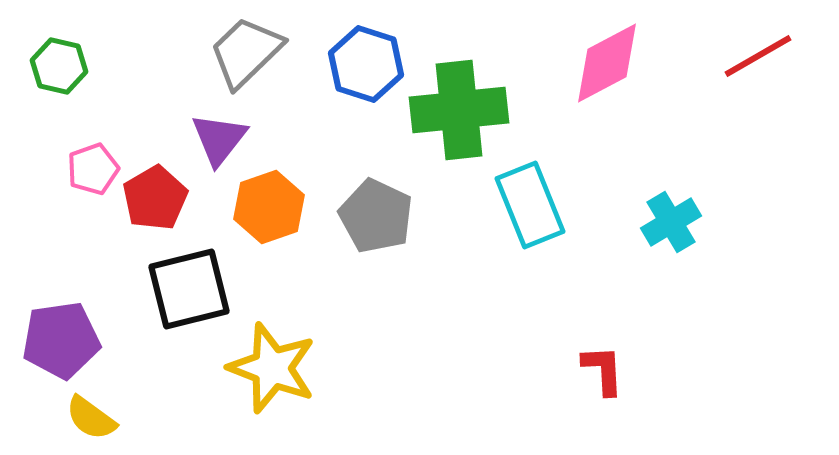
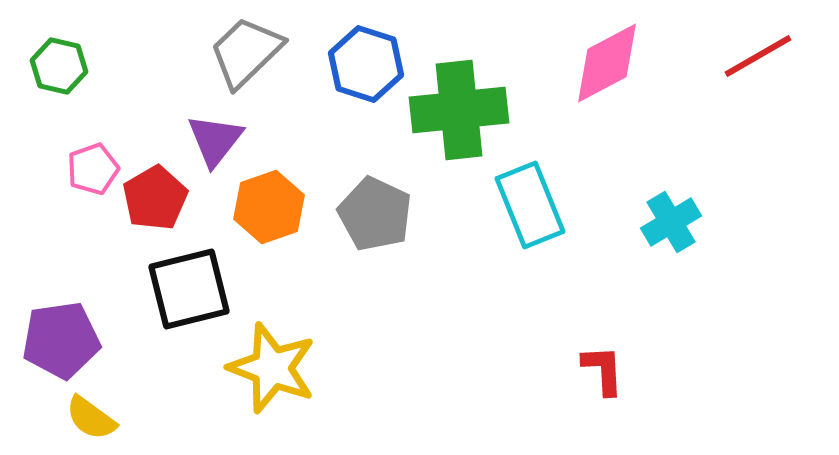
purple triangle: moved 4 px left, 1 px down
gray pentagon: moved 1 px left, 2 px up
